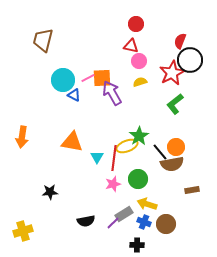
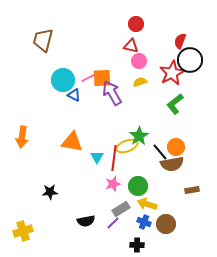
green circle: moved 7 px down
gray rectangle: moved 3 px left, 5 px up
